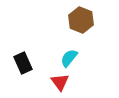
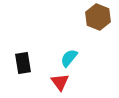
brown hexagon: moved 17 px right, 3 px up
black rectangle: rotated 15 degrees clockwise
